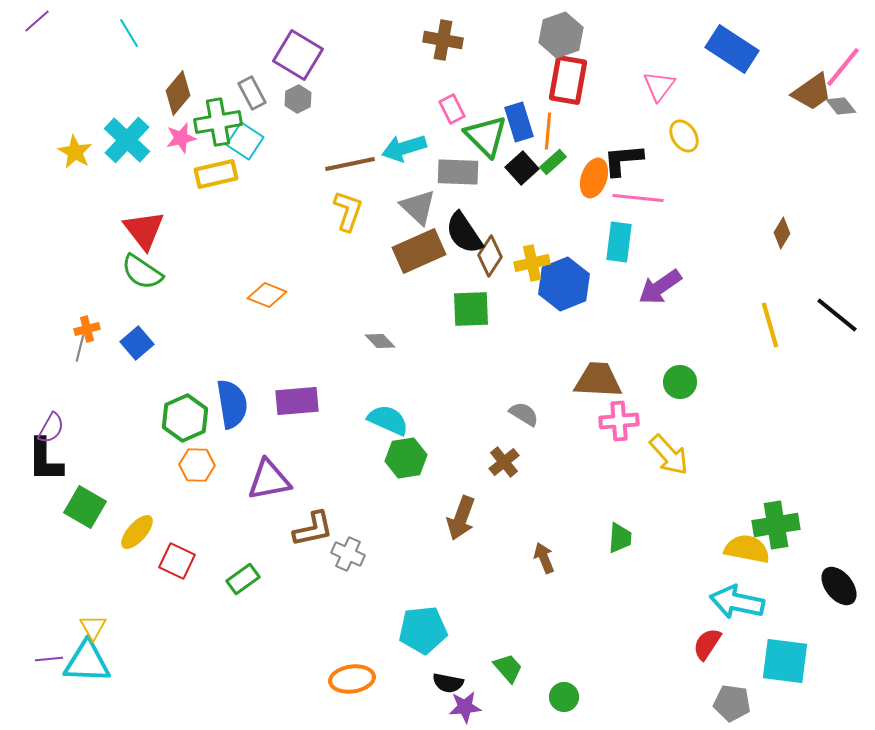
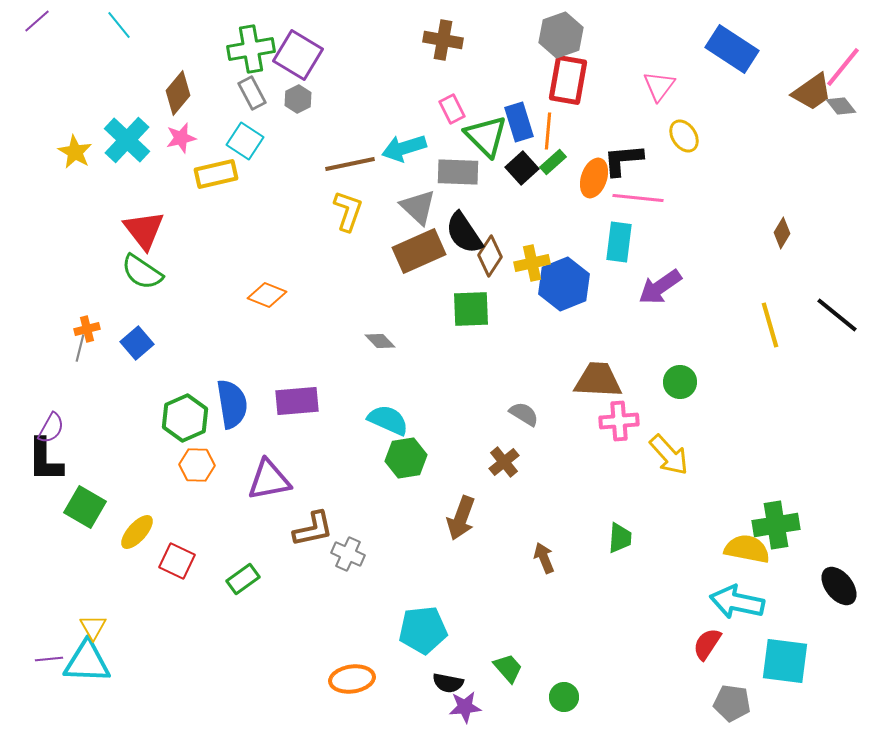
cyan line at (129, 33): moved 10 px left, 8 px up; rotated 8 degrees counterclockwise
green cross at (218, 122): moved 33 px right, 73 px up
